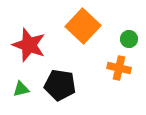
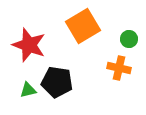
orange square: rotated 16 degrees clockwise
black pentagon: moved 3 px left, 3 px up
green triangle: moved 7 px right, 1 px down
